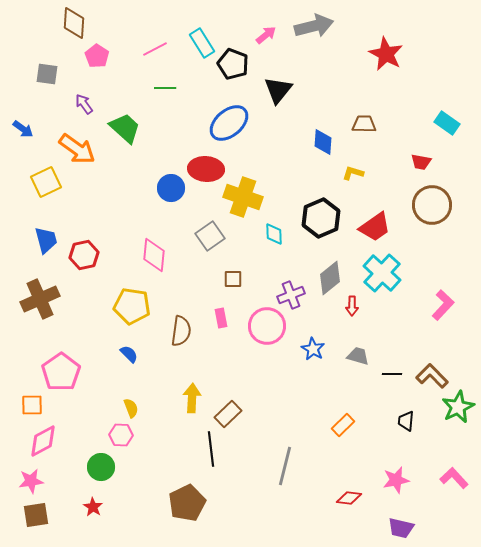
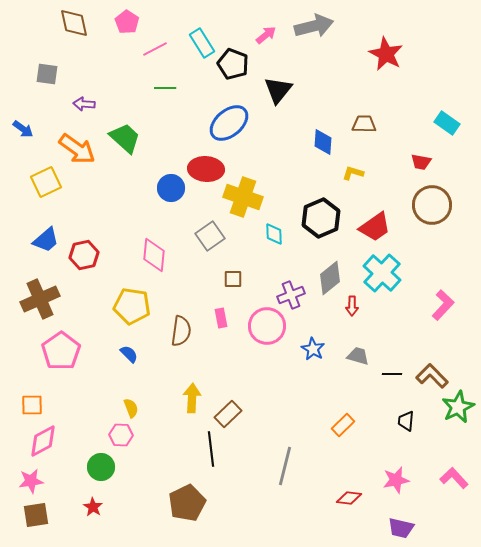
brown diamond at (74, 23): rotated 16 degrees counterclockwise
pink pentagon at (97, 56): moved 30 px right, 34 px up
purple arrow at (84, 104): rotated 50 degrees counterclockwise
green trapezoid at (125, 128): moved 10 px down
blue trapezoid at (46, 240): rotated 64 degrees clockwise
pink pentagon at (61, 372): moved 21 px up
